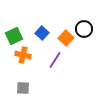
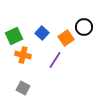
black circle: moved 2 px up
orange square: rotated 14 degrees clockwise
gray square: rotated 24 degrees clockwise
